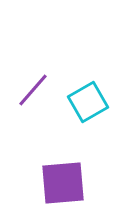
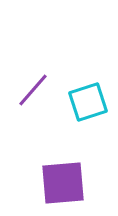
cyan square: rotated 12 degrees clockwise
